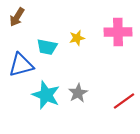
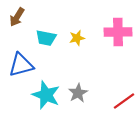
cyan trapezoid: moved 1 px left, 9 px up
